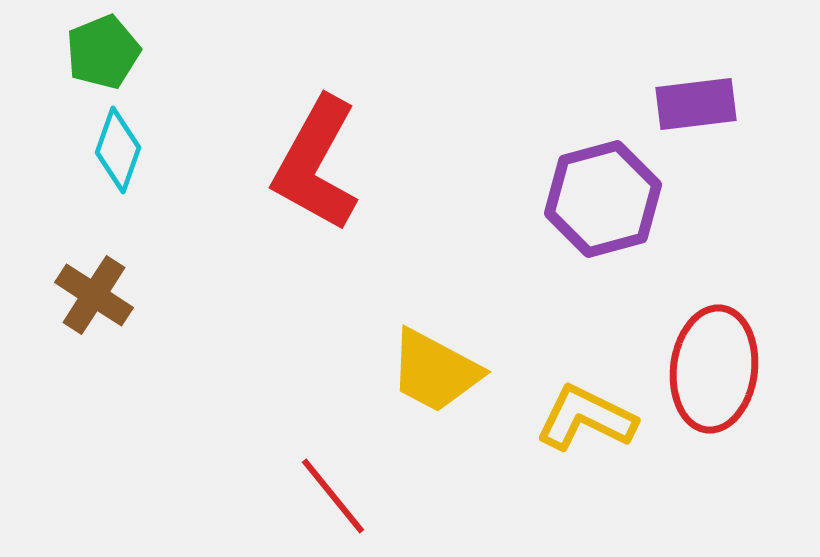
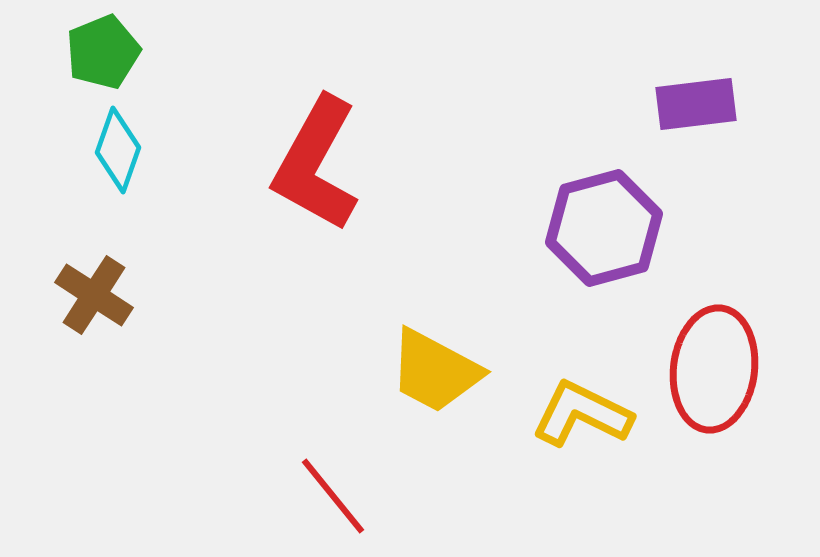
purple hexagon: moved 1 px right, 29 px down
yellow L-shape: moved 4 px left, 4 px up
